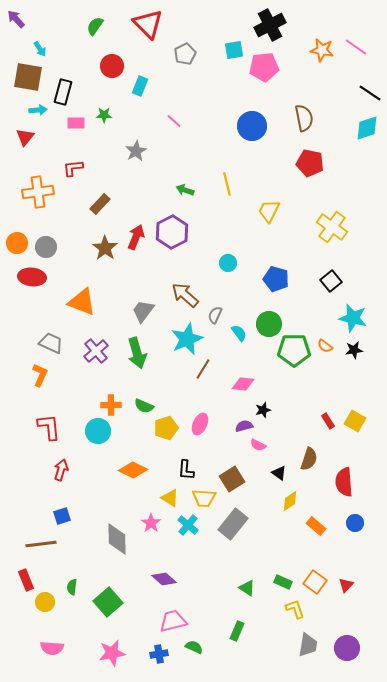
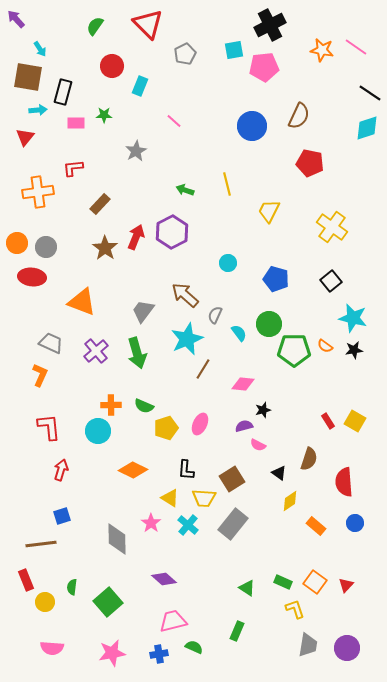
brown semicircle at (304, 118): moved 5 px left, 2 px up; rotated 36 degrees clockwise
